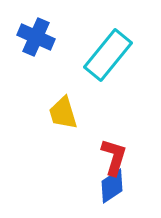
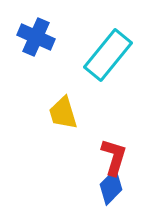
blue diamond: moved 1 px left, 1 px down; rotated 12 degrees counterclockwise
